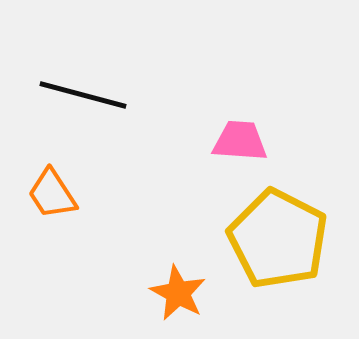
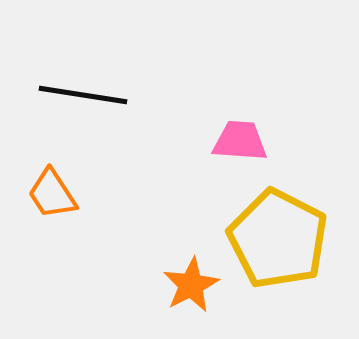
black line: rotated 6 degrees counterclockwise
orange star: moved 13 px right, 8 px up; rotated 16 degrees clockwise
